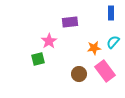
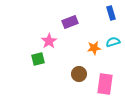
blue rectangle: rotated 16 degrees counterclockwise
purple rectangle: rotated 14 degrees counterclockwise
cyan semicircle: rotated 32 degrees clockwise
pink rectangle: moved 13 px down; rotated 45 degrees clockwise
